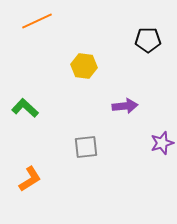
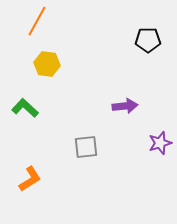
orange line: rotated 36 degrees counterclockwise
yellow hexagon: moved 37 px left, 2 px up
purple star: moved 2 px left
